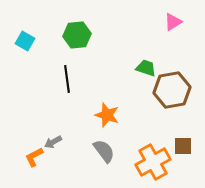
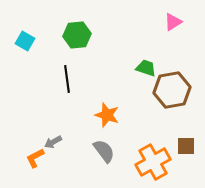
brown square: moved 3 px right
orange L-shape: moved 1 px right, 1 px down
